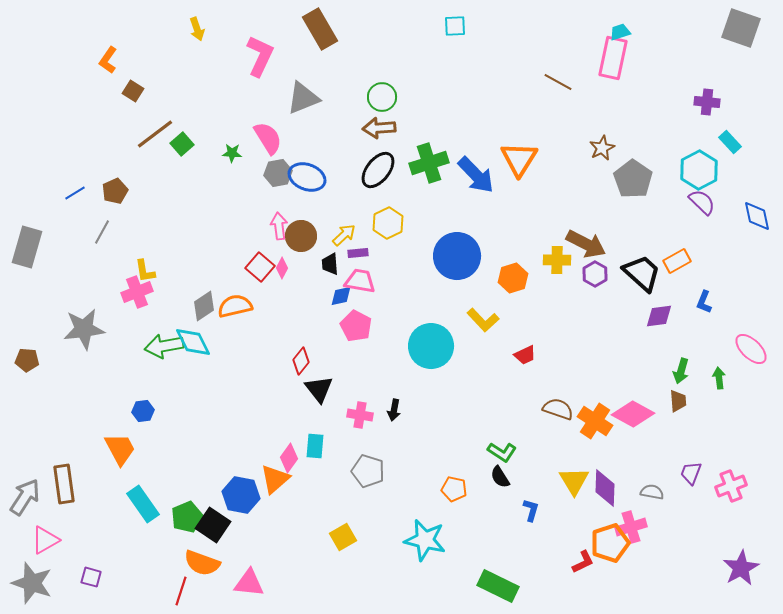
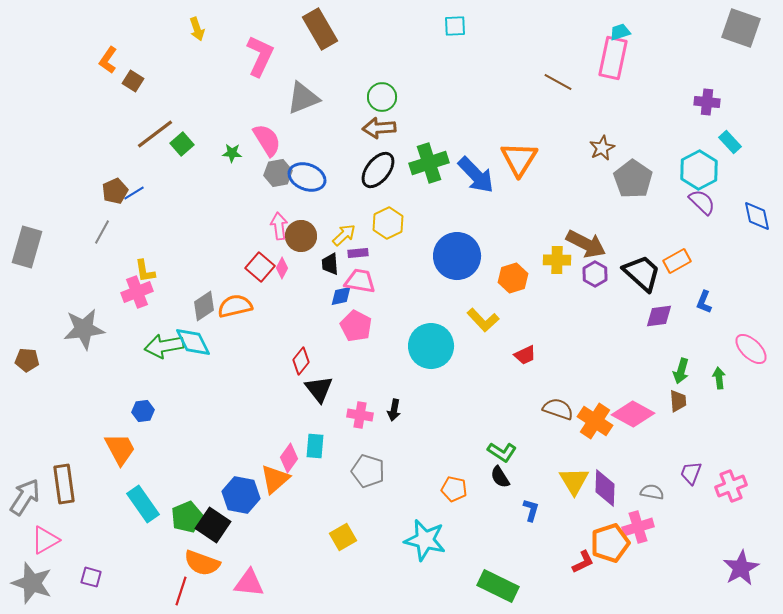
brown square at (133, 91): moved 10 px up
pink semicircle at (268, 138): moved 1 px left, 2 px down
blue line at (75, 193): moved 59 px right
pink cross at (631, 527): moved 7 px right
